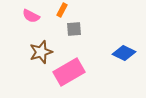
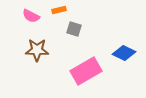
orange rectangle: moved 3 px left; rotated 48 degrees clockwise
gray square: rotated 21 degrees clockwise
brown star: moved 4 px left, 2 px up; rotated 20 degrees clockwise
pink rectangle: moved 17 px right, 1 px up
